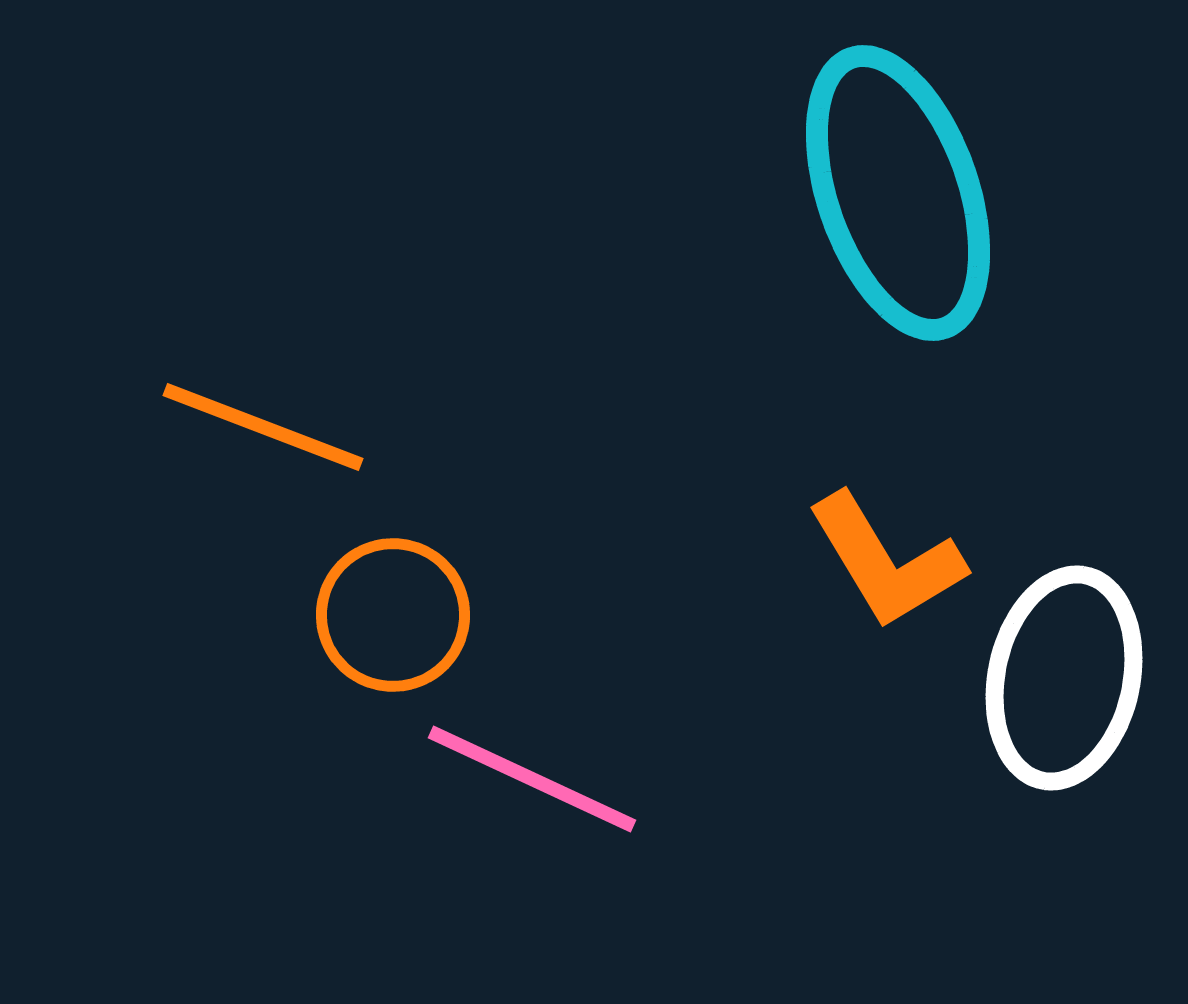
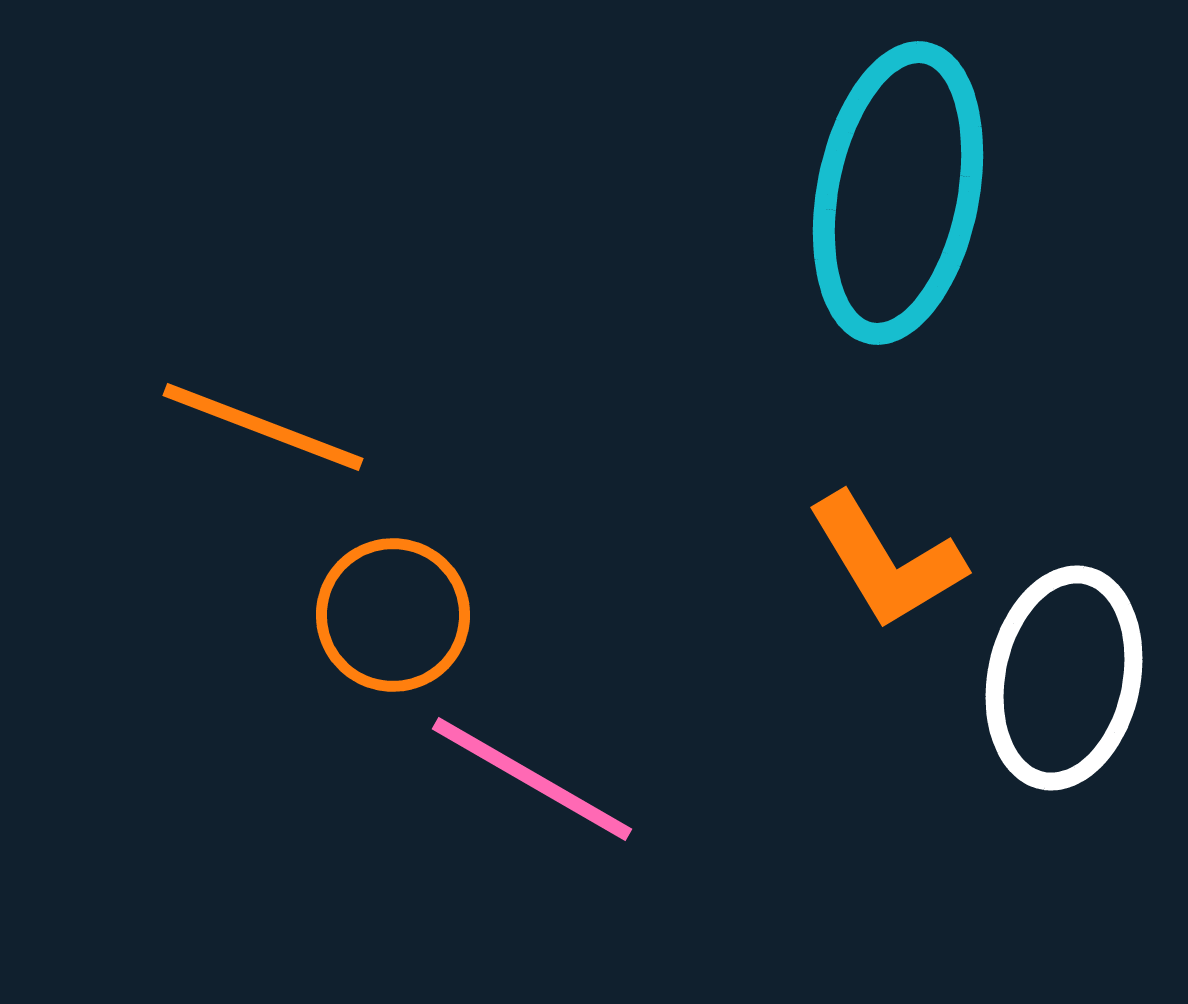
cyan ellipse: rotated 30 degrees clockwise
pink line: rotated 5 degrees clockwise
